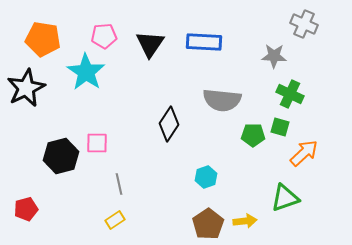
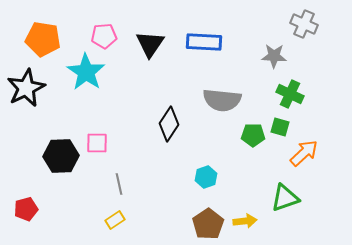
black hexagon: rotated 12 degrees clockwise
